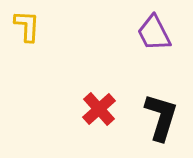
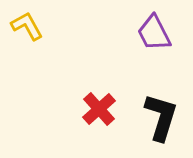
yellow L-shape: rotated 32 degrees counterclockwise
